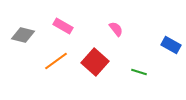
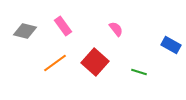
pink rectangle: rotated 24 degrees clockwise
gray diamond: moved 2 px right, 4 px up
orange line: moved 1 px left, 2 px down
